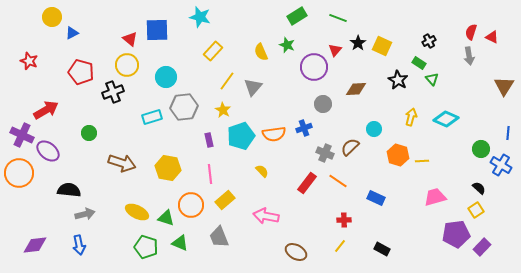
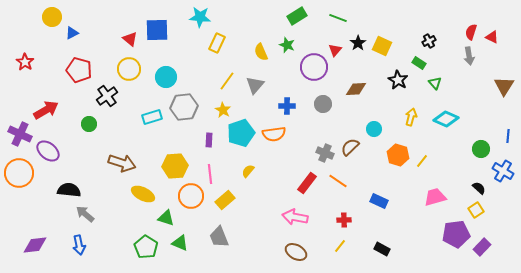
cyan star at (200, 17): rotated 10 degrees counterclockwise
yellow rectangle at (213, 51): moved 4 px right, 8 px up; rotated 18 degrees counterclockwise
red star at (29, 61): moved 4 px left, 1 px down; rotated 12 degrees clockwise
yellow circle at (127, 65): moved 2 px right, 4 px down
red pentagon at (81, 72): moved 2 px left, 2 px up
green triangle at (432, 79): moved 3 px right, 4 px down
gray triangle at (253, 87): moved 2 px right, 2 px up
black cross at (113, 92): moved 6 px left, 4 px down; rotated 15 degrees counterclockwise
blue cross at (304, 128): moved 17 px left, 22 px up; rotated 21 degrees clockwise
green circle at (89, 133): moved 9 px up
blue line at (508, 133): moved 3 px down
purple cross at (22, 135): moved 2 px left, 1 px up
cyan pentagon at (241, 136): moved 3 px up
purple rectangle at (209, 140): rotated 16 degrees clockwise
yellow line at (422, 161): rotated 48 degrees counterclockwise
blue cross at (501, 165): moved 2 px right, 6 px down
yellow hexagon at (168, 168): moved 7 px right, 2 px up; rotated 15 degrees counterclockwise
yellow semicircle at (262, 171): moved 14 px left; rotated 96 degrees counterclockwise
blue rectangle at (376, 198): moved 3 px right, 3 px down
orange circle at (191, 205): moved 9 px up
yellow ellipse at (137, 212): moved 6 px right, 18 px up
gray arrow at (85, 214): rotated 126 degrees counterclockwise
pink arrow at (266, 216): moved 29 px right, 1 px down
green pentagon at (146, 247): rotated 15 degrees clockwise
